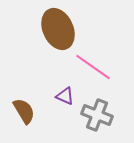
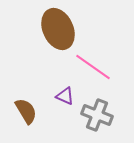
brown semicircle: moved 2 px right
